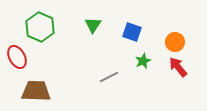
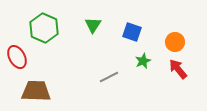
green hexagon: moved 4 px right, 1 px down
red arrow: moved 2 px down
